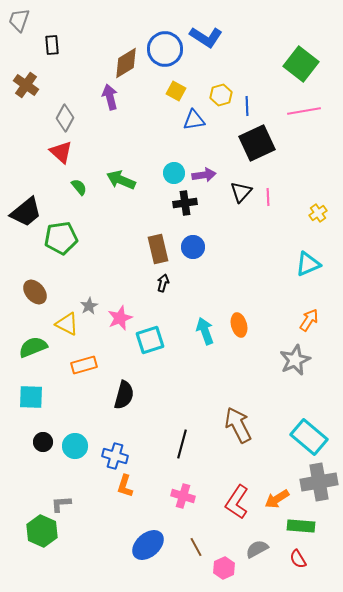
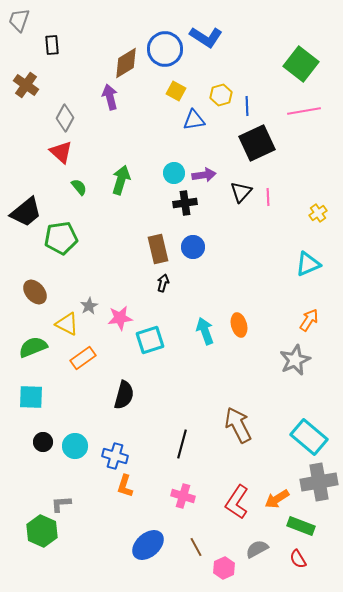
green arrow at (121, 180): rotated 84 degrees clockwise
pink star at (120, 318): rotated 15 degrees clockwise
orange rectangle at (84, 365): moved 1 px left, 7 px up; rotated 20 degrees counterclockwise
green rectangle at (301, 526): rotated 16 degrees clockwise
